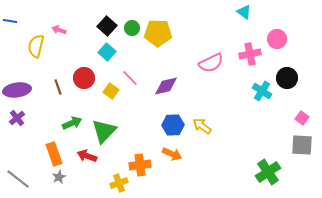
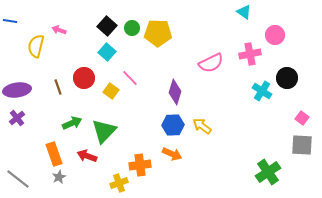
pink circle: moved 2 px left, 4 px up
purple diamond: moved 9 px right, 6 px down; rotated 60 degrees counterclockwise
